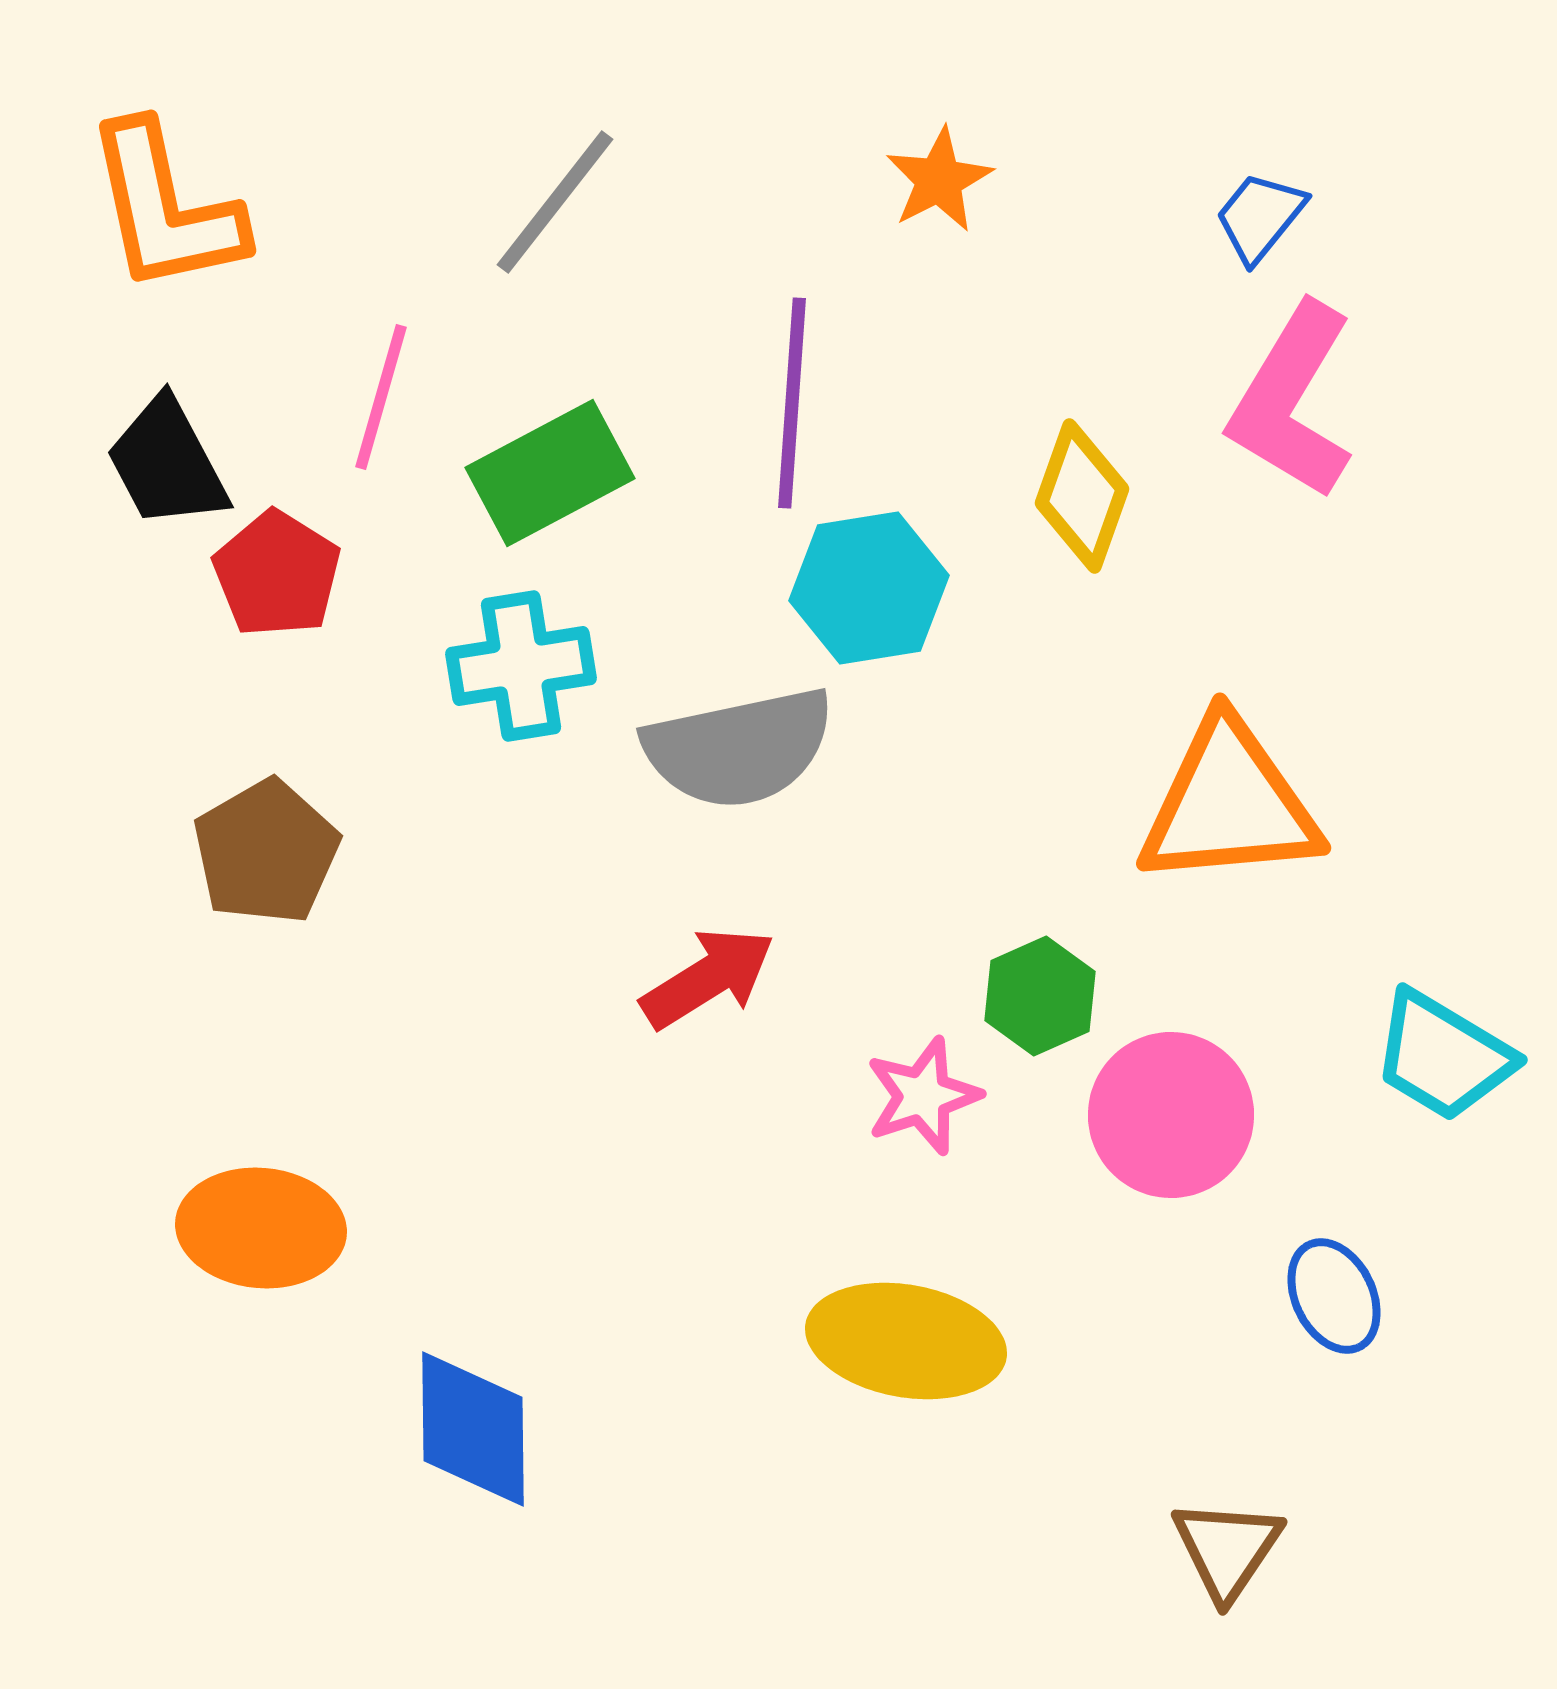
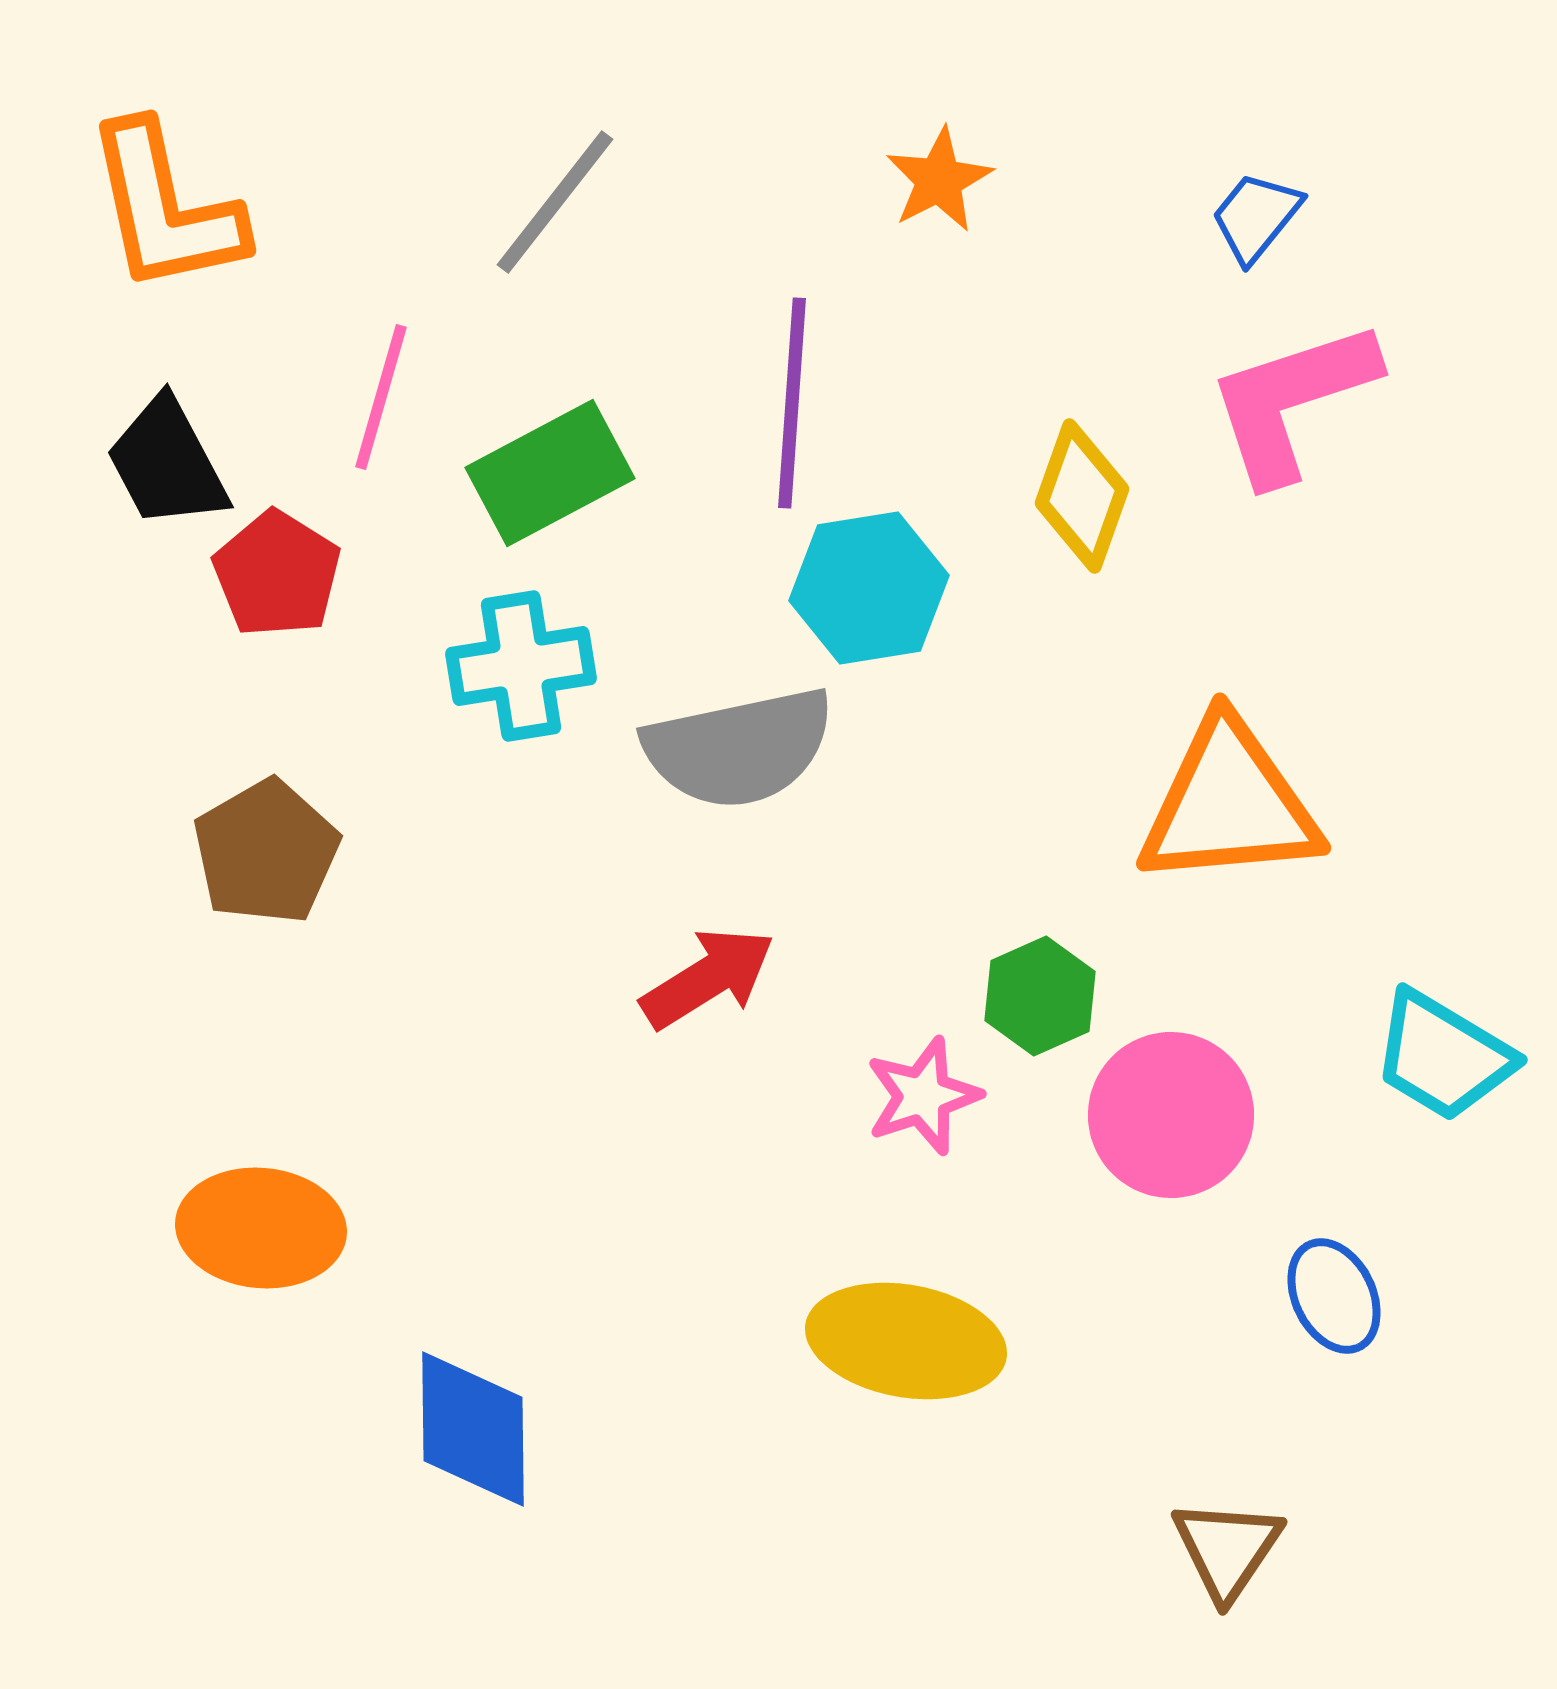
blue trapezoid: moved 4 px left
pink L-shape: rotated 41 degrees clockwise
